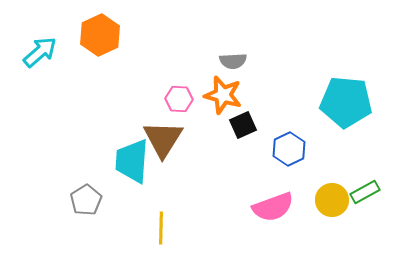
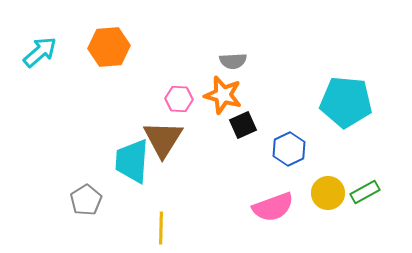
orange hexagon: moved 9 px right, 12 px down; rotated 21 degrees clockwise
yellow circle: moved 4 px left, 7 px up
